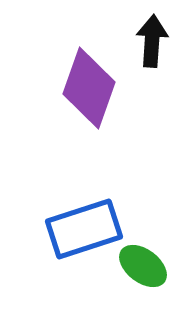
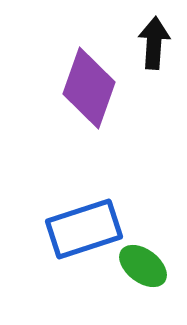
black arrow: moved 2 px right, 2 px down
